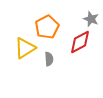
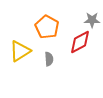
gray star: moved 1 px right, 1 px down; rotated 21 degrees counterclockwise
orange pentagon: rotated 15 degrees counterclockwise
yellow triangle: moved 5 px left, 3 px down
